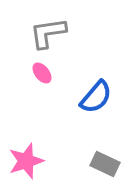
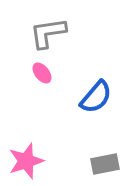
gray rectangle: rotated 36 degrees counterclockwise
